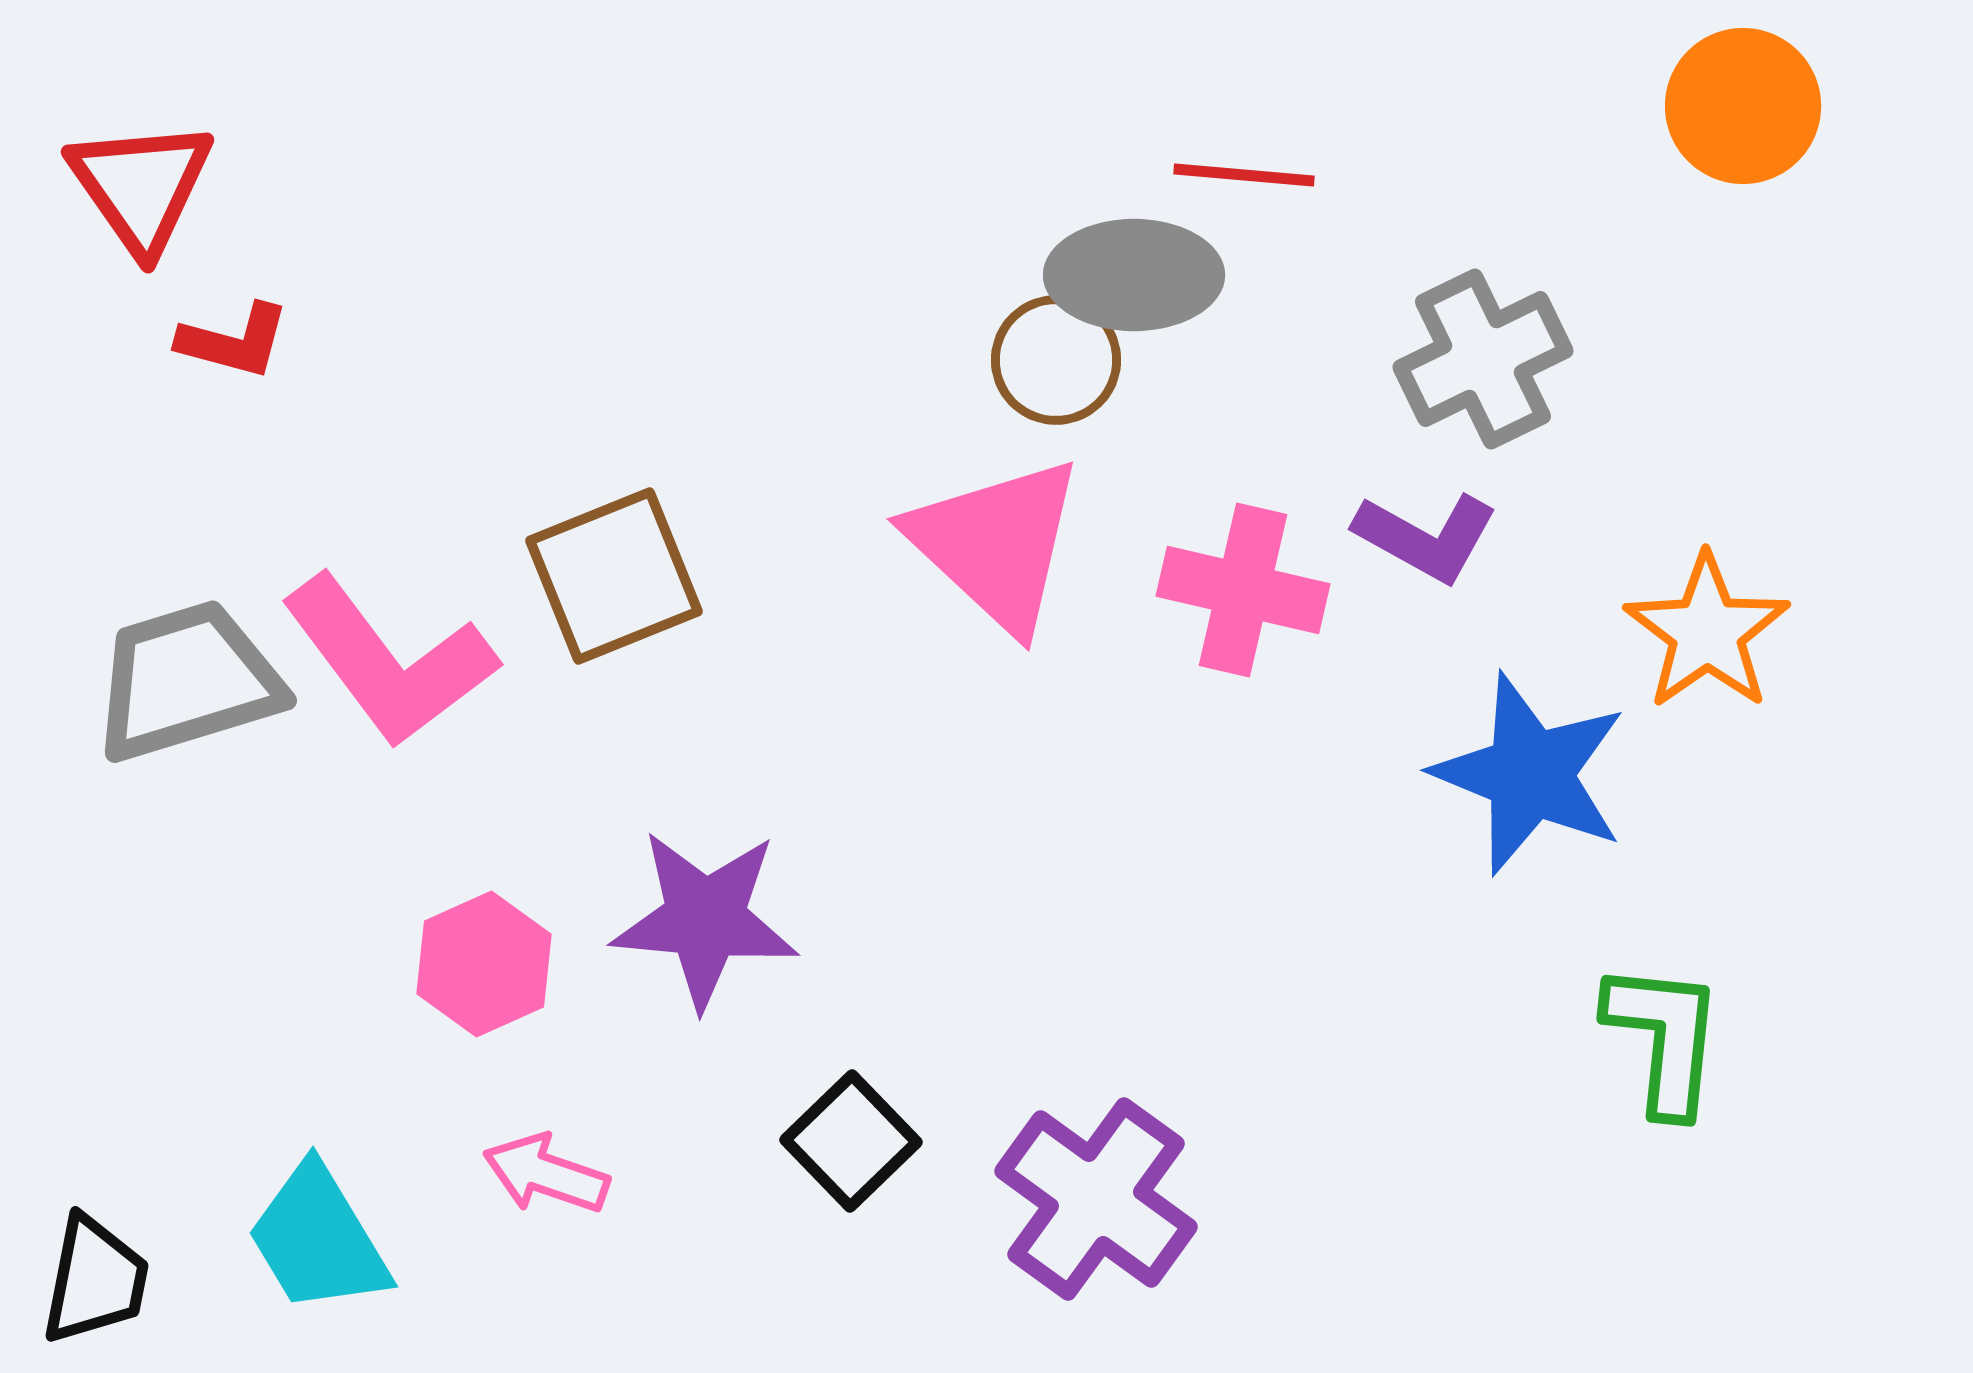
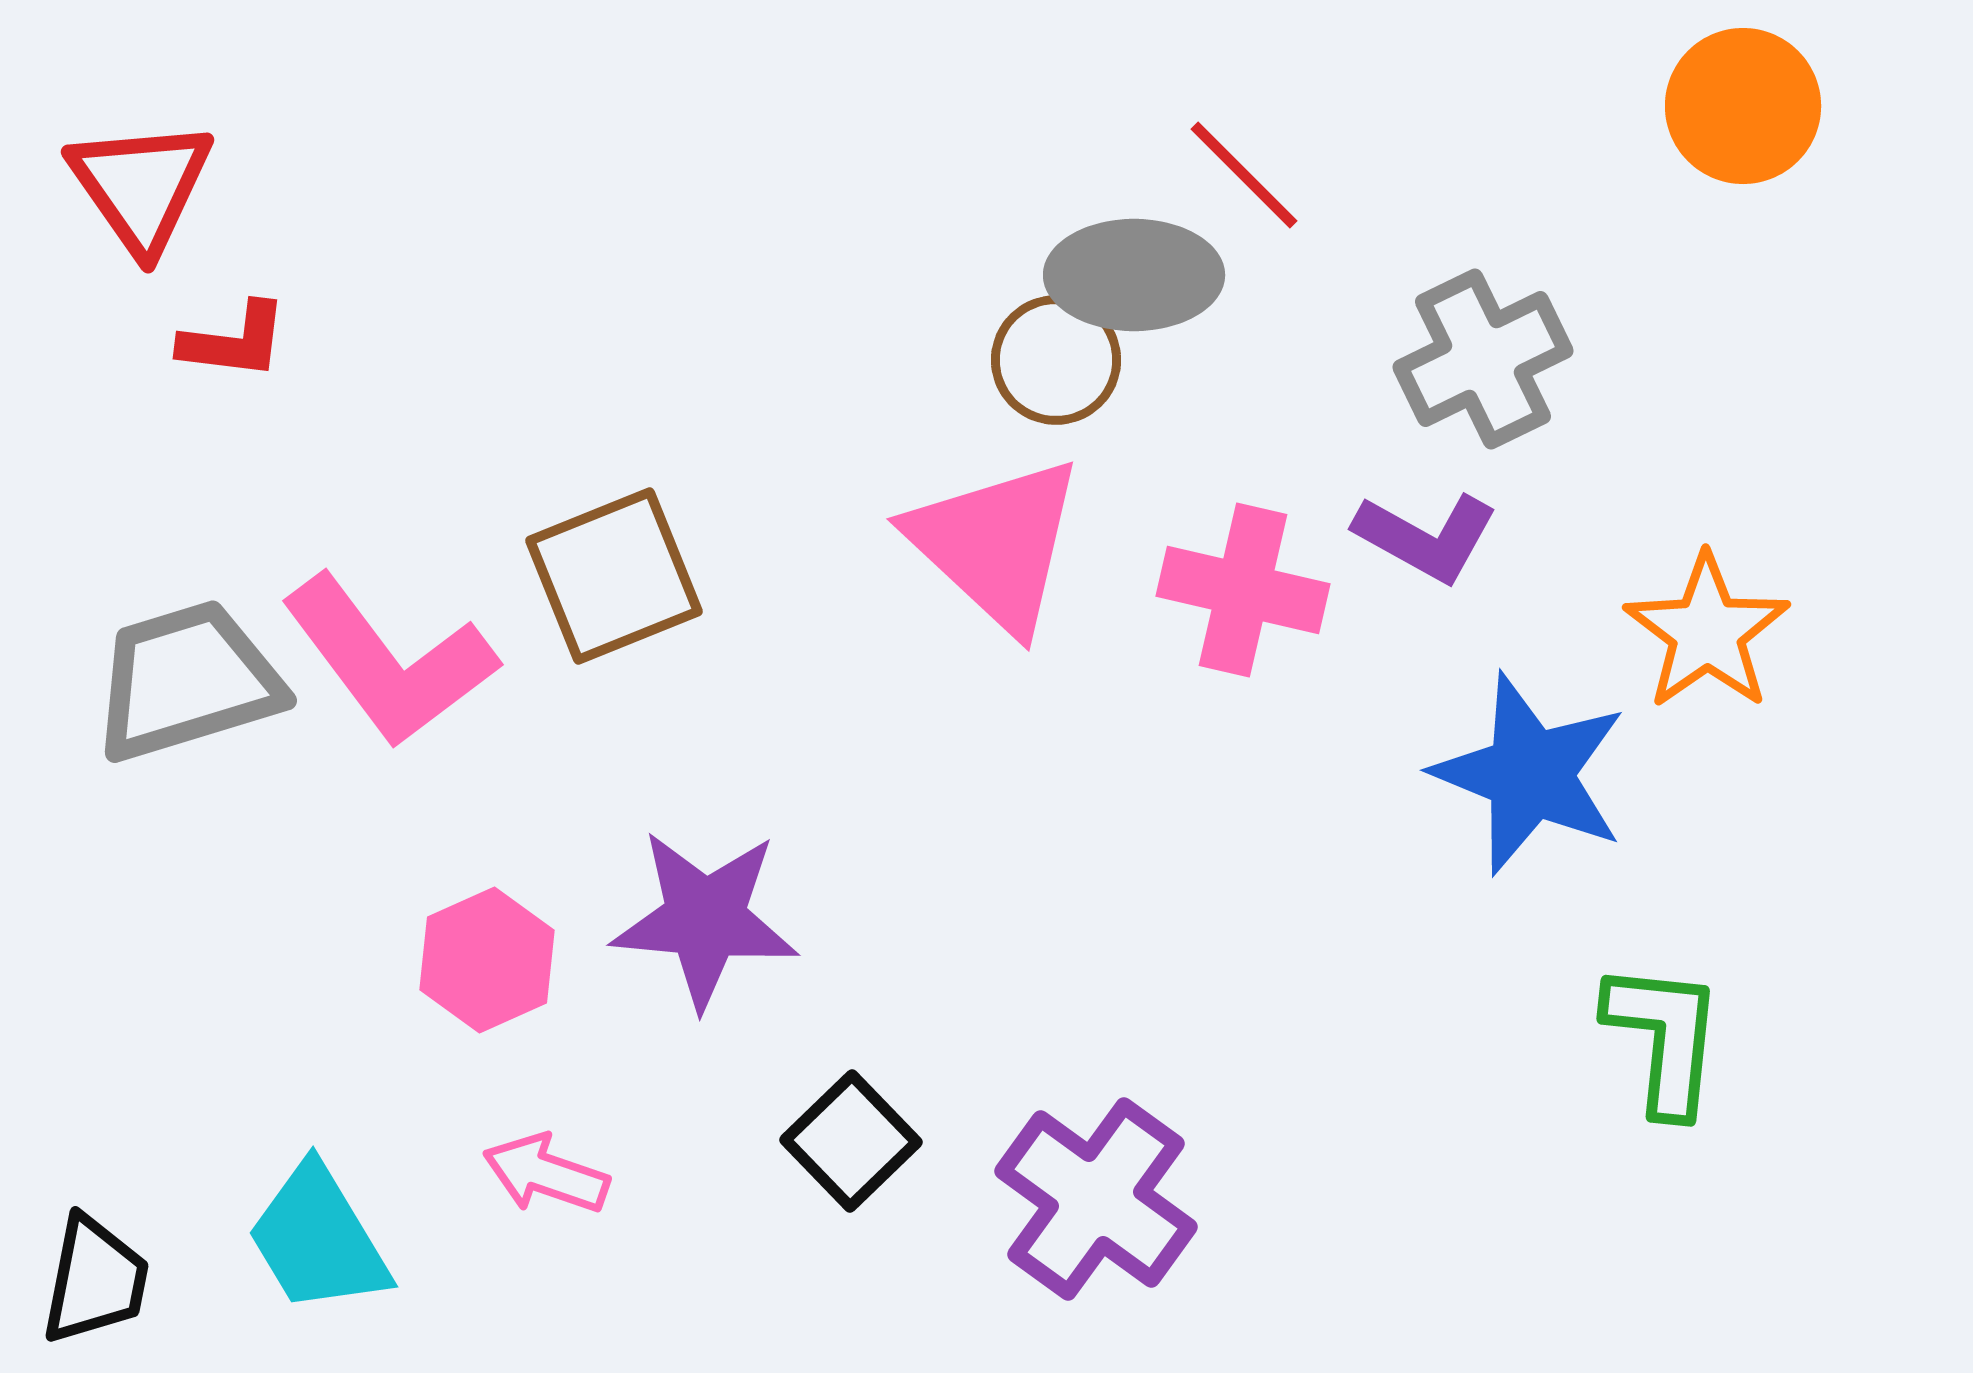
red line: rotated 40 degrees clockwise
red L-shape: rotated 8 degrees counterclockwise
pink hexagon: moved 3 px right, 4 px up
